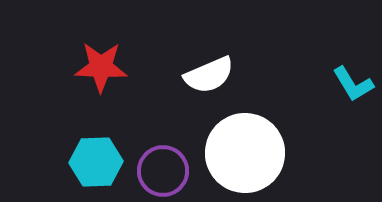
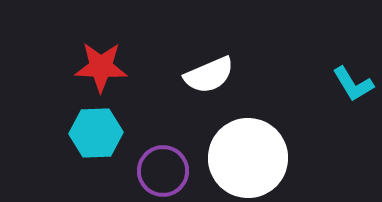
white circle: moved 3 px right, 5 px down
cyan hexagon: moved 29 px up
